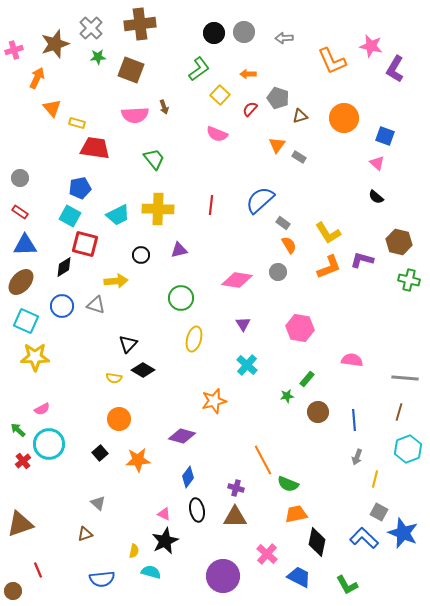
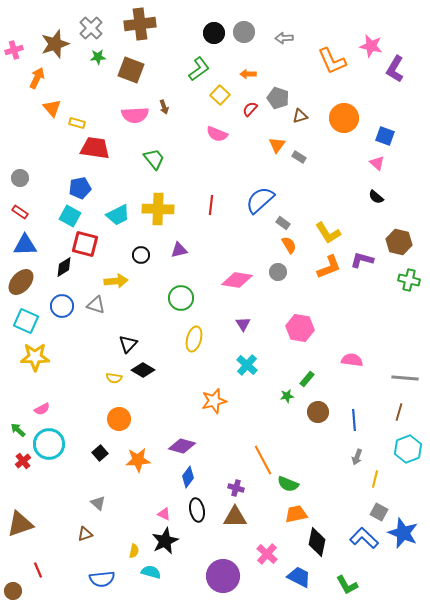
purple diamond at (182, 436): moved 10 px down
